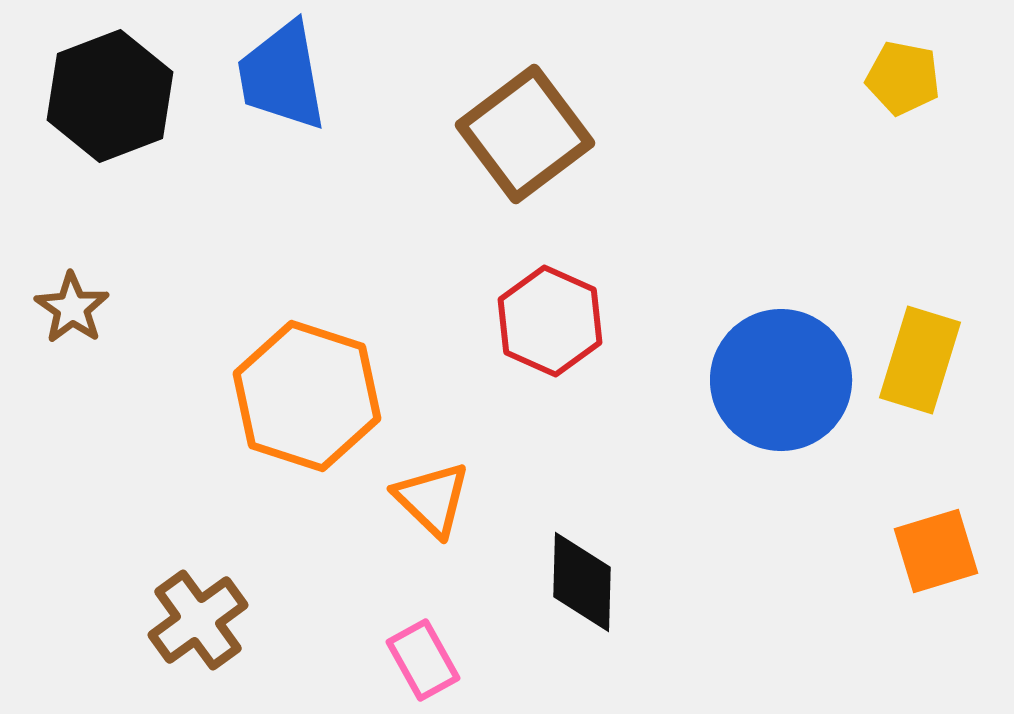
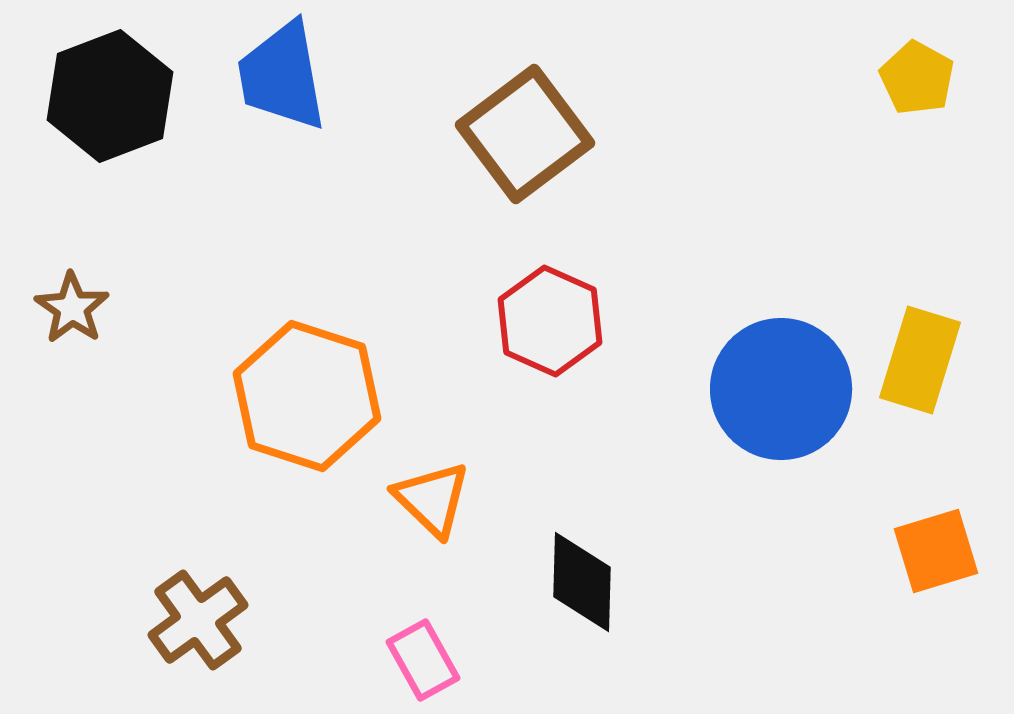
yellow pentagon: moved 14 px right; rotated 18 degrees clockwise
blue circle: moved 9 px down
